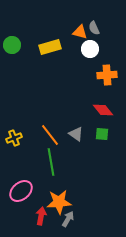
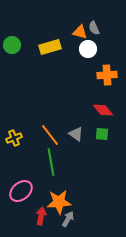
white circle: moved 2 px left
